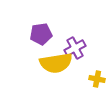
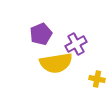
purple pentagon: rotated 15 degrees counterclockwise
purple cross: moved 1 px right, 4 px up
